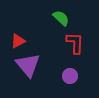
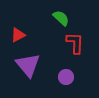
red triangle: moved 6 px up
purple circle: moved 4 px left, 1 px down
